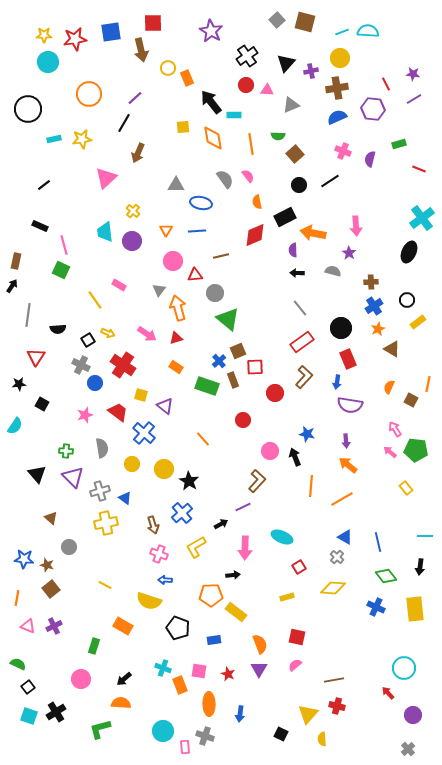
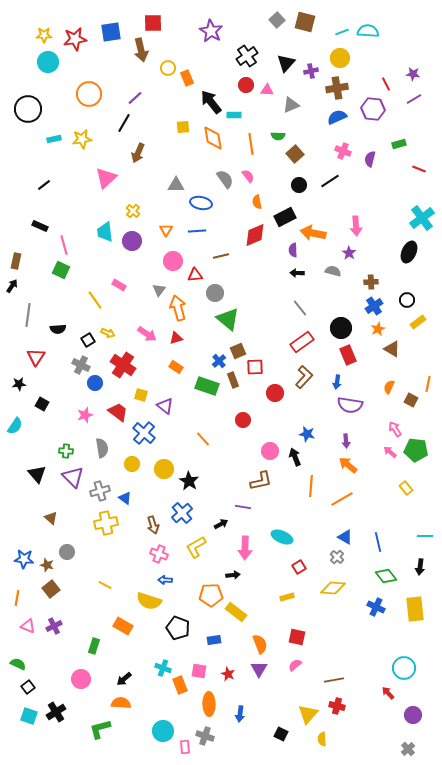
red rectangle at (348, 359): moved 4 px up
brown L-shape at (257, 481): moved 4 px right; rotated 35 degrees clockwise
purple line at (243, 507): rotated 35 degrees clockwise
gray circle at (69, 547): moved 2 px left, 5 px down
